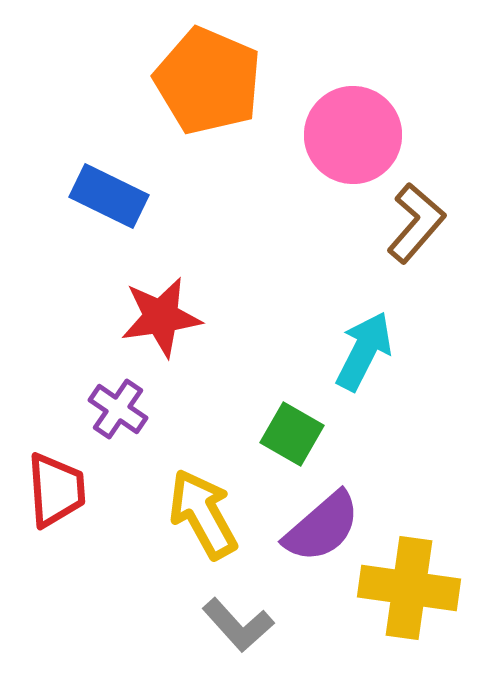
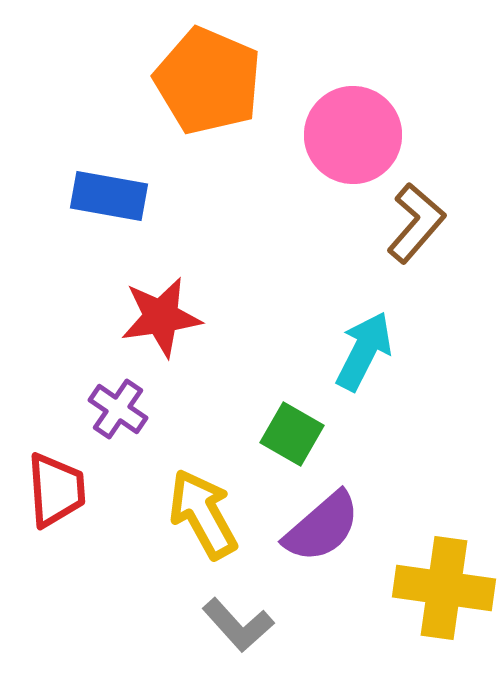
blue rectangle: rotated 16 degrees counterclockwise
yellow cross: moved 35 px right
